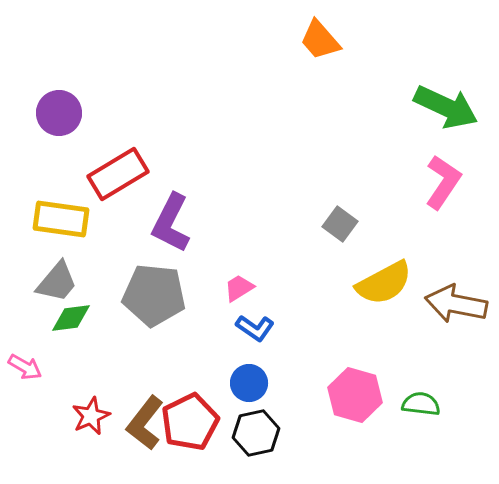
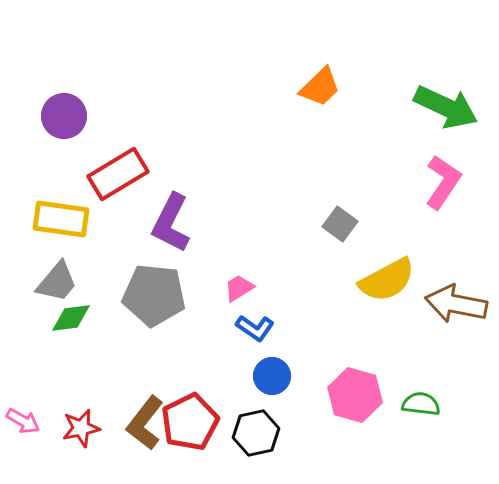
orange trapezoid: moved 47 px down; rotated 93 degrees counterclockwise
purple circle: moved 5 px right, 3 px down
yellow semicircle: moved 3 px right, 3 px up
pink arrow: moved 2 px left, 54 px down
blue circle: moved 23 px right, 7 px up
red star: moved 10 px left, 12 px down; rotated 12 degrees clockwise
